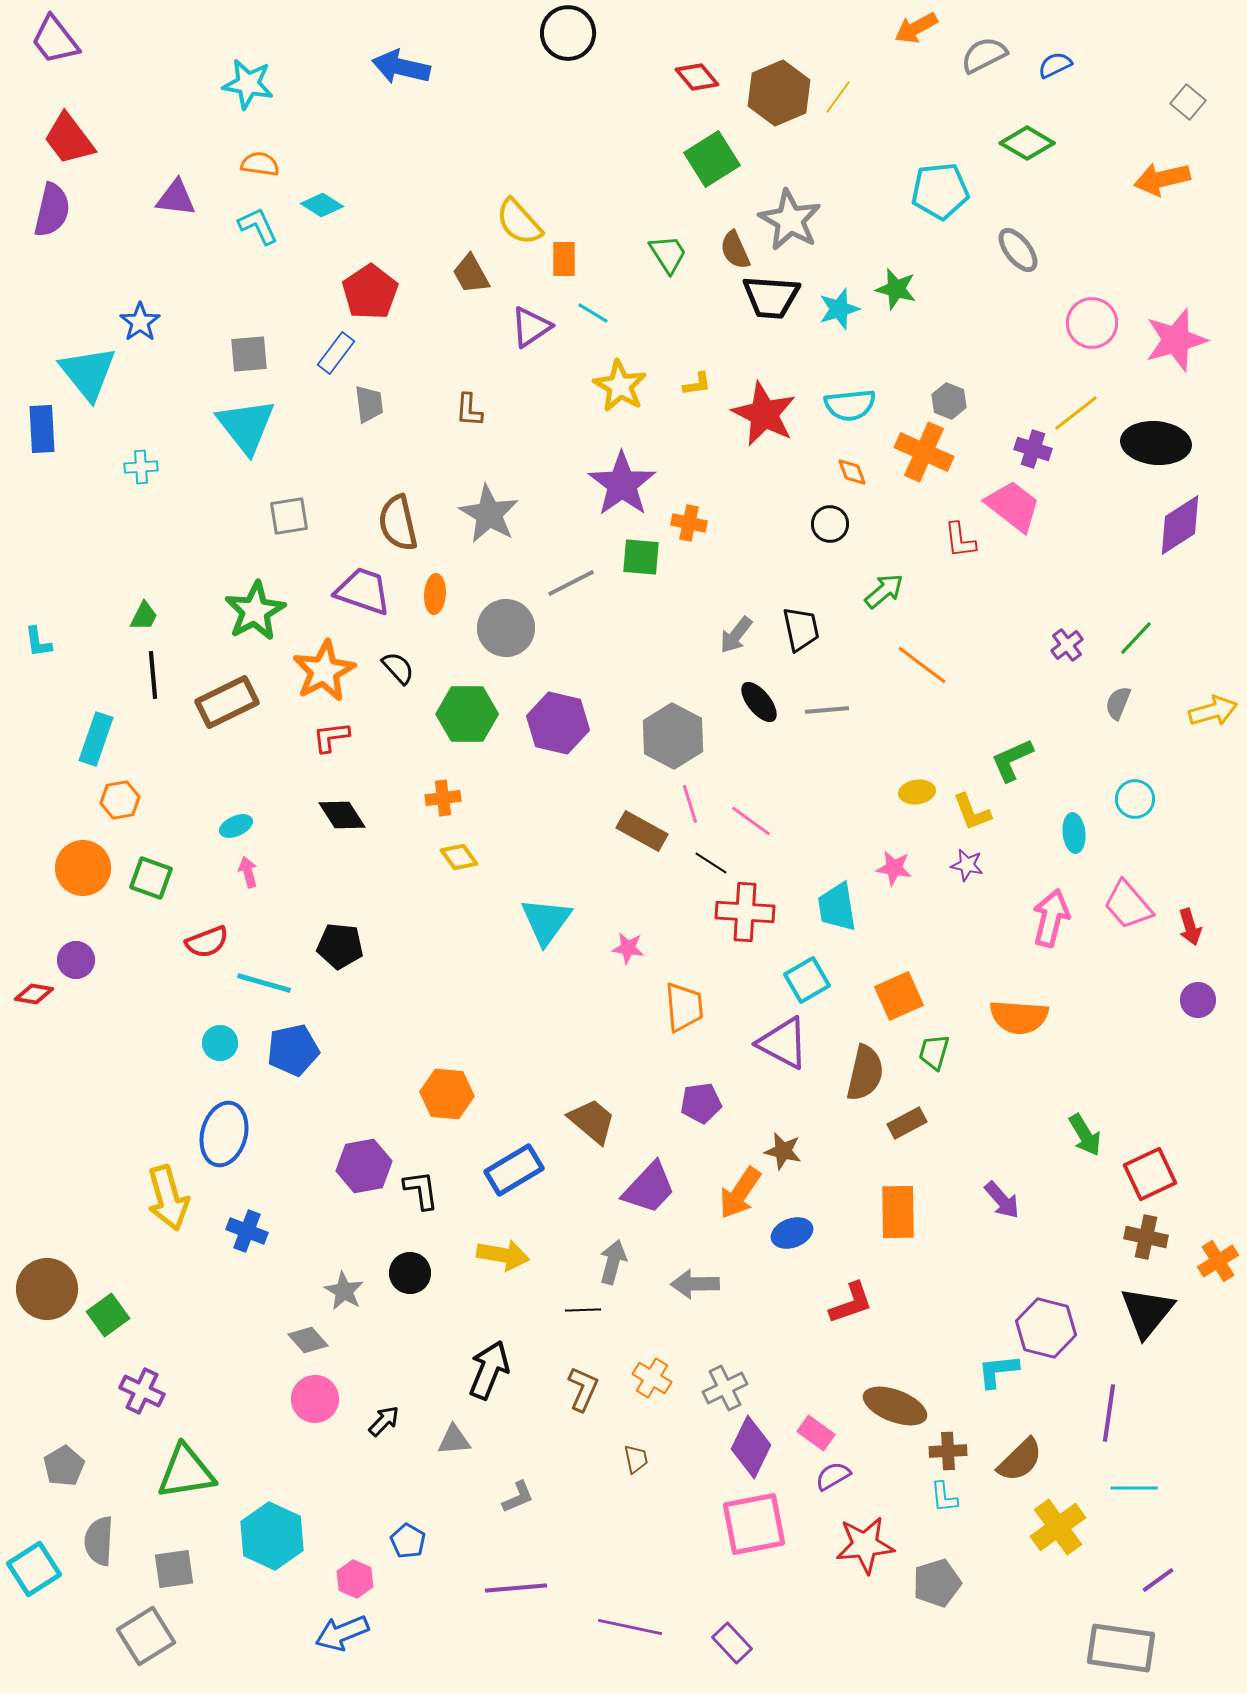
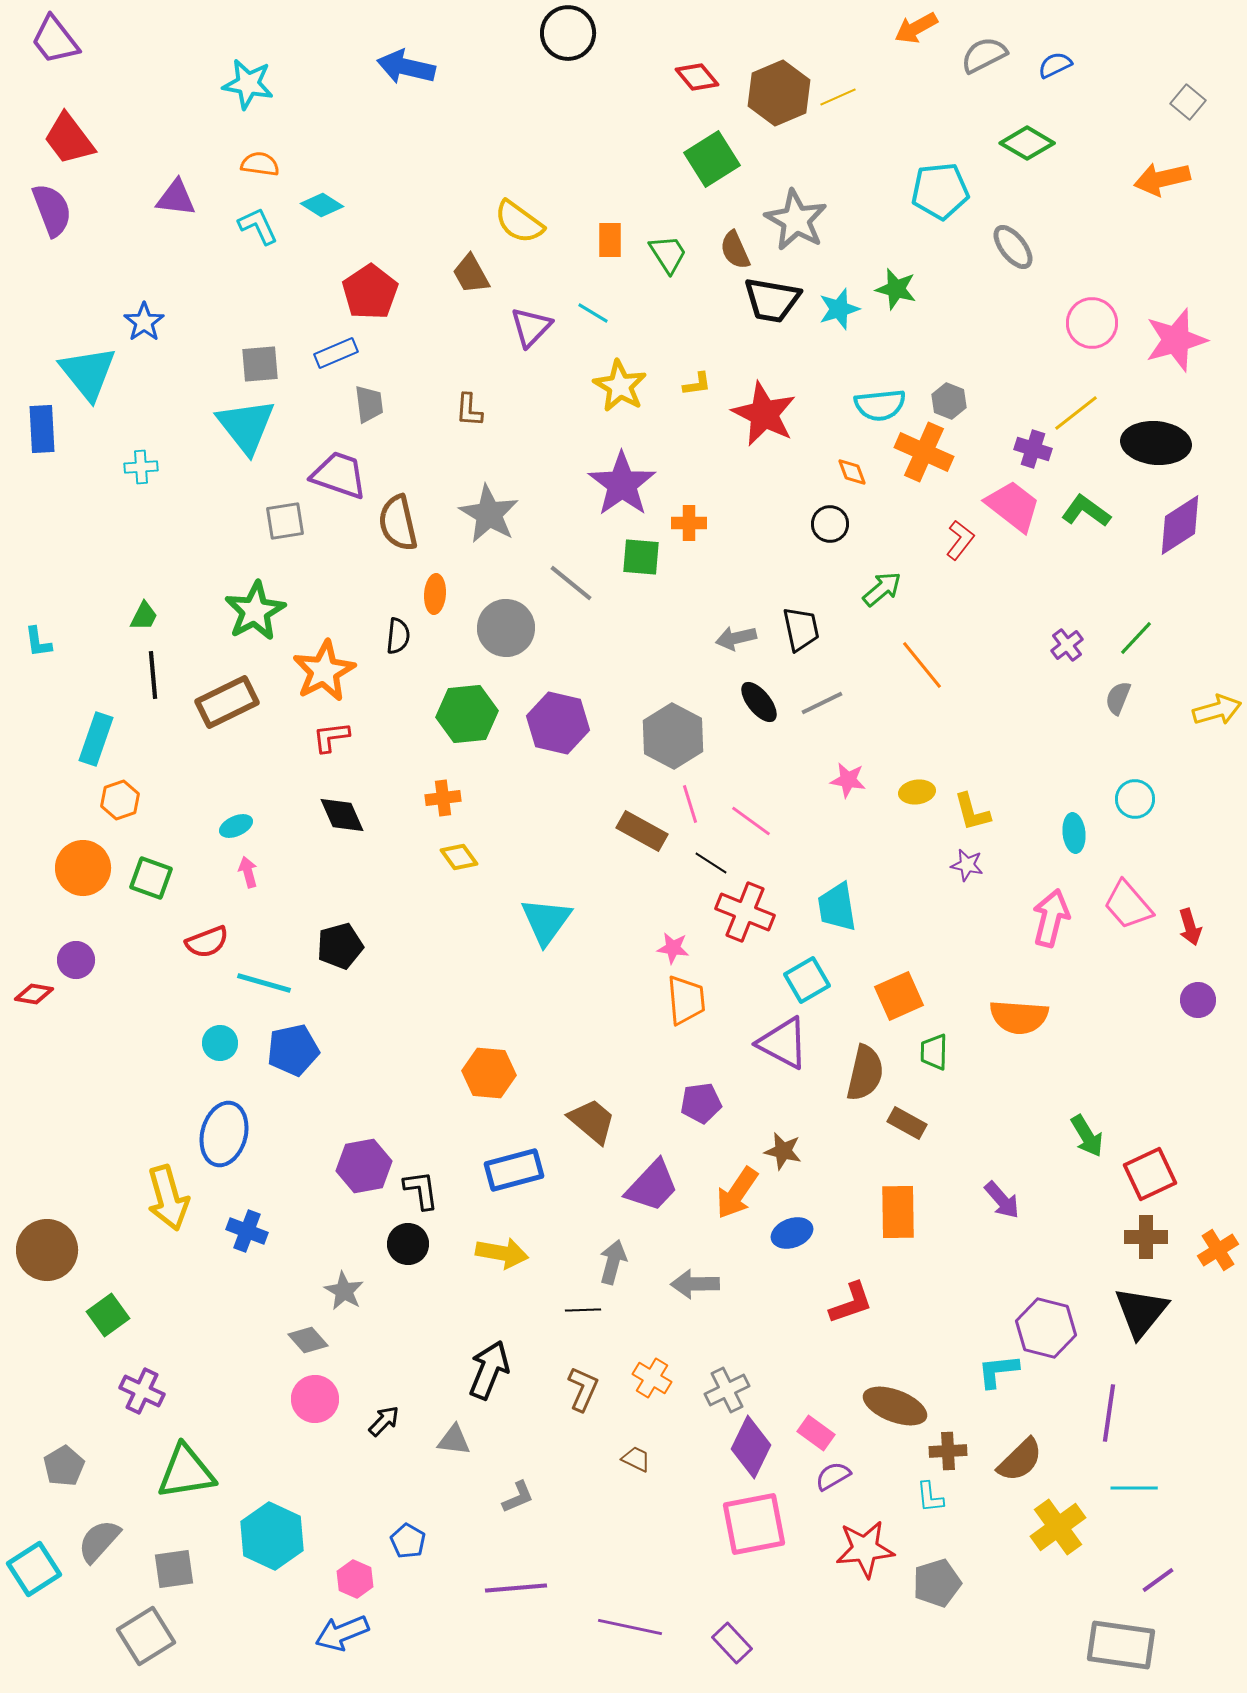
blue arrow at (401, 67): moved 5 px right
yellow line at (838, 97): rotated 30 degrees clockwise
purple semicircle at (52, 210): rotated 34 degrees counterclockwise
gray star at (790, 220): moved 6 px right
yellow semicircle at (519, 222): rotated 12 degrees counterclockwise
gray ellipse at (1018, 250): moved 5 px left, 3 px up
orange rectangle at (564, 259): moved 46 px right, 19 px up
black trapezoid at (771, 297): moved 1 px right, 3 px down; rotated 6 degrees clockwise
blue star at (140, 322): moved 4 px right
purple triangle at (531, 327): rotated 12 degrees counterclockwise
blue rectangle at (336, 353): rotated 30 degrees clockwise
gray square at (249, 354): moved 11 px right, 10 px down
cyan semicircle at (850, 405): moved 30 px right
gray square at (289, 516): moved 4 px left, 5 px down
orange cross at (689, 523): rotated 12 degrees counterclockwise
red L-shape at (960, 540): rotated 135 degrees counterclockwise
gray line at (571, 583): rotated 66 degrees clockwise
purple trapezoid at (363, 591): moved 24 px left, 116 px up
green arrow at (884, 591): moved 2 px left, 2 px up
gray arrow at (736, 635): moved 3 px down; rotated 39 degrees clockwise
orange line at (922, 665): rotated 14 degrees clockwise
black semicircle at (398, 668): moved 32 px up; rotated 48 degrees clockwise
gray semicircle at (1118, 703): moved 5 px up
gray line at (827, 710): moved 5 px left, 7 px up; rotated 21 degrees counterclockwise
yellow arrow at (1213, 711): moved 4 px right, 1 px up
green hexagon at (467, 714): rotated 6 degrees counterclockwise
green L-shape at (1012, 760): moved 74 px right, 249 px up; rotated 60 degrees clockwise
orange hexagon at (120, 800): rotated 9 degrees counterclockwise
yellow L-shape at (972, 812): rotated 6 degrees clockwise
black diamond at (342, 815): rotated 9 degrees clockwise
pink star at (894, 868): moved 46 px left, 88 px up
red cross at (745, 912): rotated 18 degrees clockwise
black pentagon at (340, 946): rotated 21 degrees counterclockwise
pink star at (628, 948): moved 45 px right
orange trapezoid at (684, 1007): moved 2 px right, 7 px up
green trapezoid at (934, 1052): rotated 15 degrees counterclockwise
orange hexagon at (447, 1094): moved 42 px right, 21 px up
brown rectangle at (907, 1123): rotated 57 degrees clockwise
green arrow at (1085, 1135): moved 2 px right, 1 px down
blue rectangle at (514, 1170): rotated 16 degrees clockwise
purple trapezoid at (649, 1188): moved 3 px right, 2 px up
orange arrow at (740, 1193): moved 3 px left
brown cross at (1146, 1237): rotated 12 degrees counterclockwise
yellow arrow at (503, 1255): moved 1 px left, 2 px up
orange cross at (1218, 1261): moved 11 px up
black circle at (410, 1273): moved 2 px left, 29 px up
brown circle at (47, 1289): moved 39 px up
black triangle at (1147, 1312): moved 6 px left
gray cross at (725, 1388): moved 2 px right, 2 px down
gray triangle at (454, 1440): rotated 12 degrees clockwise
brown trapezoid at (636, 1459): rotated 52 degrees counterclockwise
cyan L-shape at (944, 1497): moved 14 px left
gray semicircle at (99, 1541): rotated 39 degrees clockwise
red star at (865, 1545): moved 4 px down
gray rectangle at (1121, 1648): moved 3 px up
